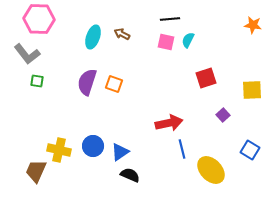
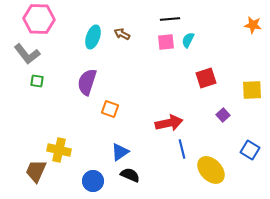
pink square: rotated 18 degrees counterclockwise
orange square: moved 4 px left, 25 px down
blue circle: moved 35 px down
